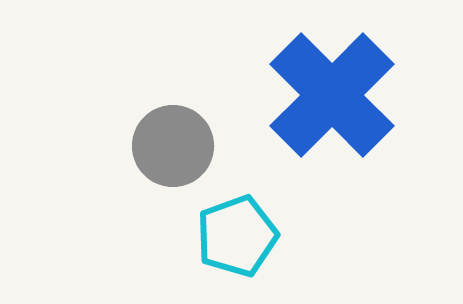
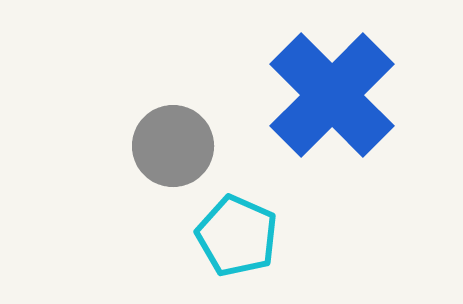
cyan pentagon: rotated 28 degrees counterclockwise
